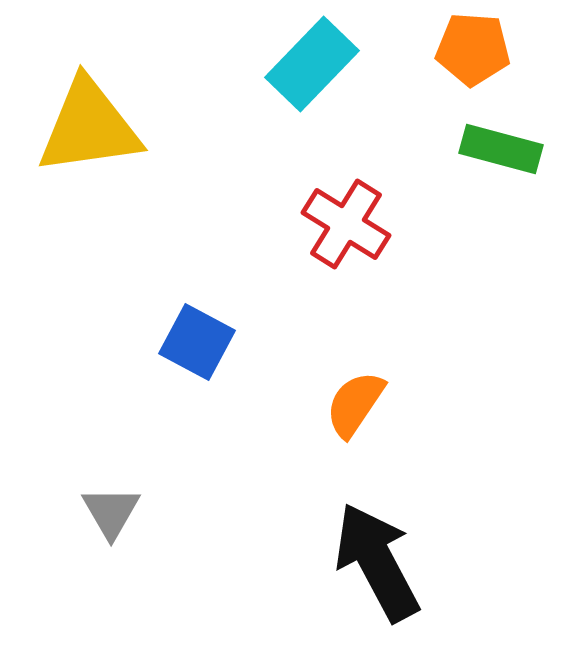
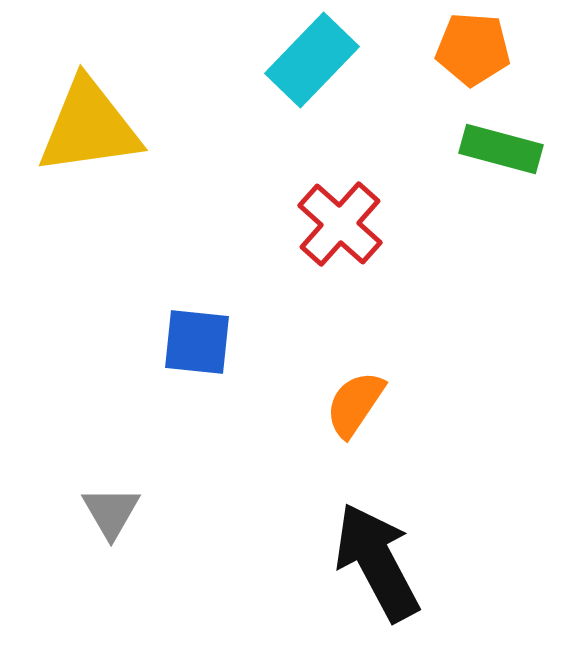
cyan rectangle: moved 4 px up
red cross: moved 6 px left; rotated 10 degrees clockwise
blue square: rotated 22 degrees counterclockwise
